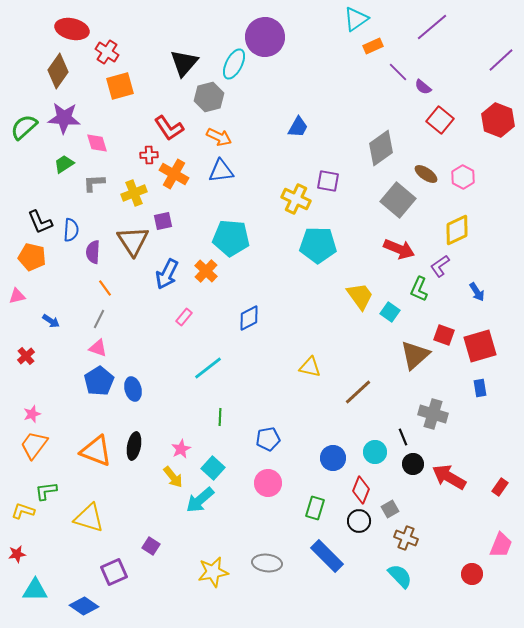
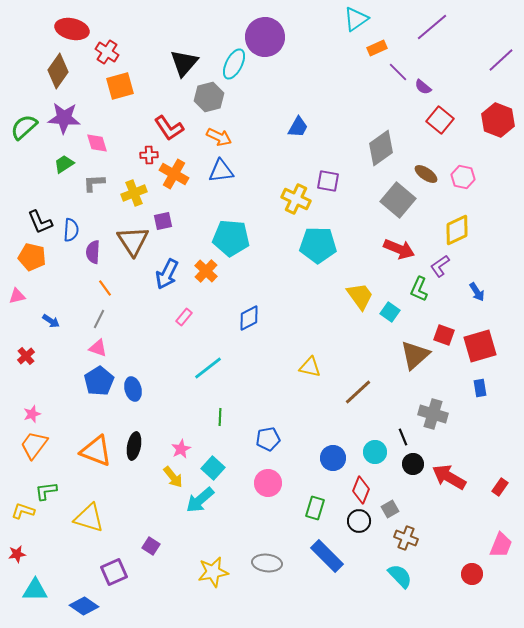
orange rectangle at (373, 46): moved 4 px right, 2 px down
pink hexagon at (463, 177): rotated 15 degrees counterclockwise
